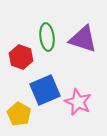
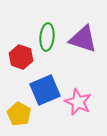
green ellipse: rotated 12 degrees clockwise
